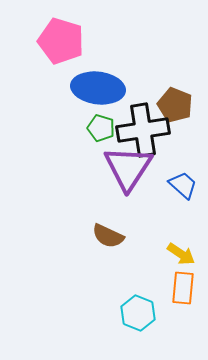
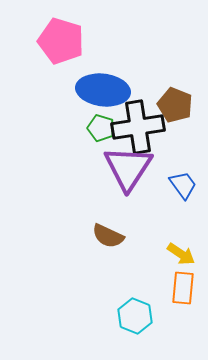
blue ellipse: moved 5 px right, 2 px down
black cross: moved 5 px left, 3 px up
blue trapezoid: rotated 12 degrees clockwise
cyan hexagon: moved 3 px left, 3 px down
